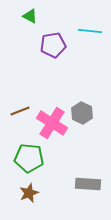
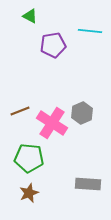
gray hexagon: rotated 10 degrees clockwise
